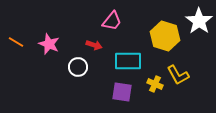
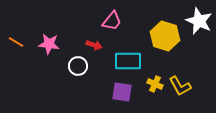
white star: rotated 12 degrees counterclockwise
pink star: rotated 15 degrees counterclockwise
white circle: moved 1 px up
yellow L-shape: moved 2 px right, 11 px down
